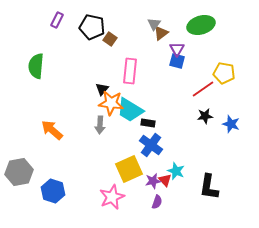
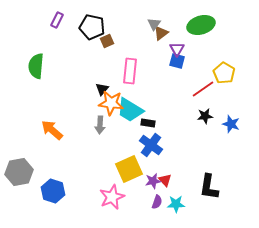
brown square: moved 3 px left, 2 px down; rotated 32 degrees clockwise
yellow pentagon: rotated 20 degrees clockwise
cyan star: moved 33 px down; rotated 24 degrees counterclockwise
